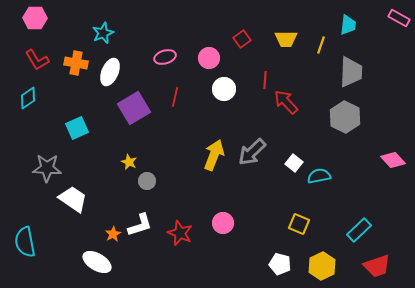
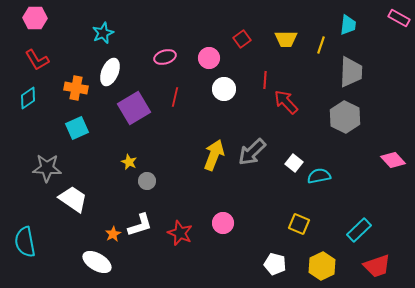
orange cross at (76, 63): moved 25 px down
white pentagon at (280, 264): moved 5 px left
